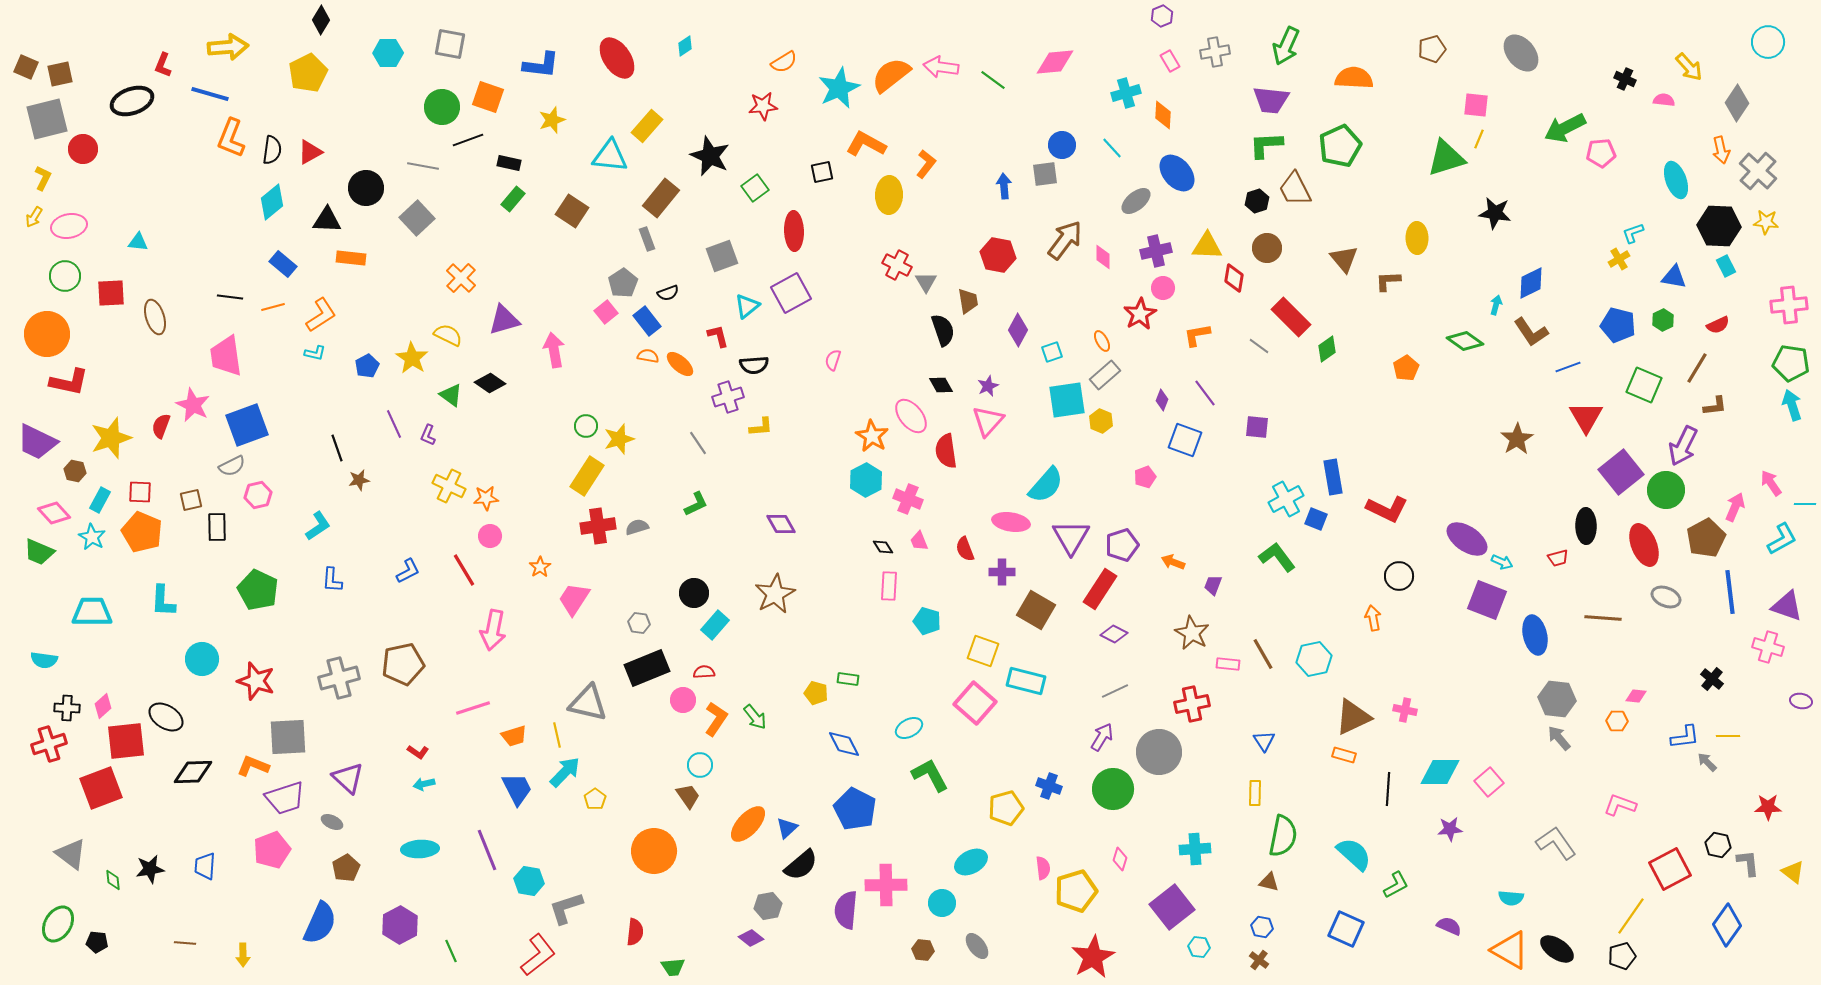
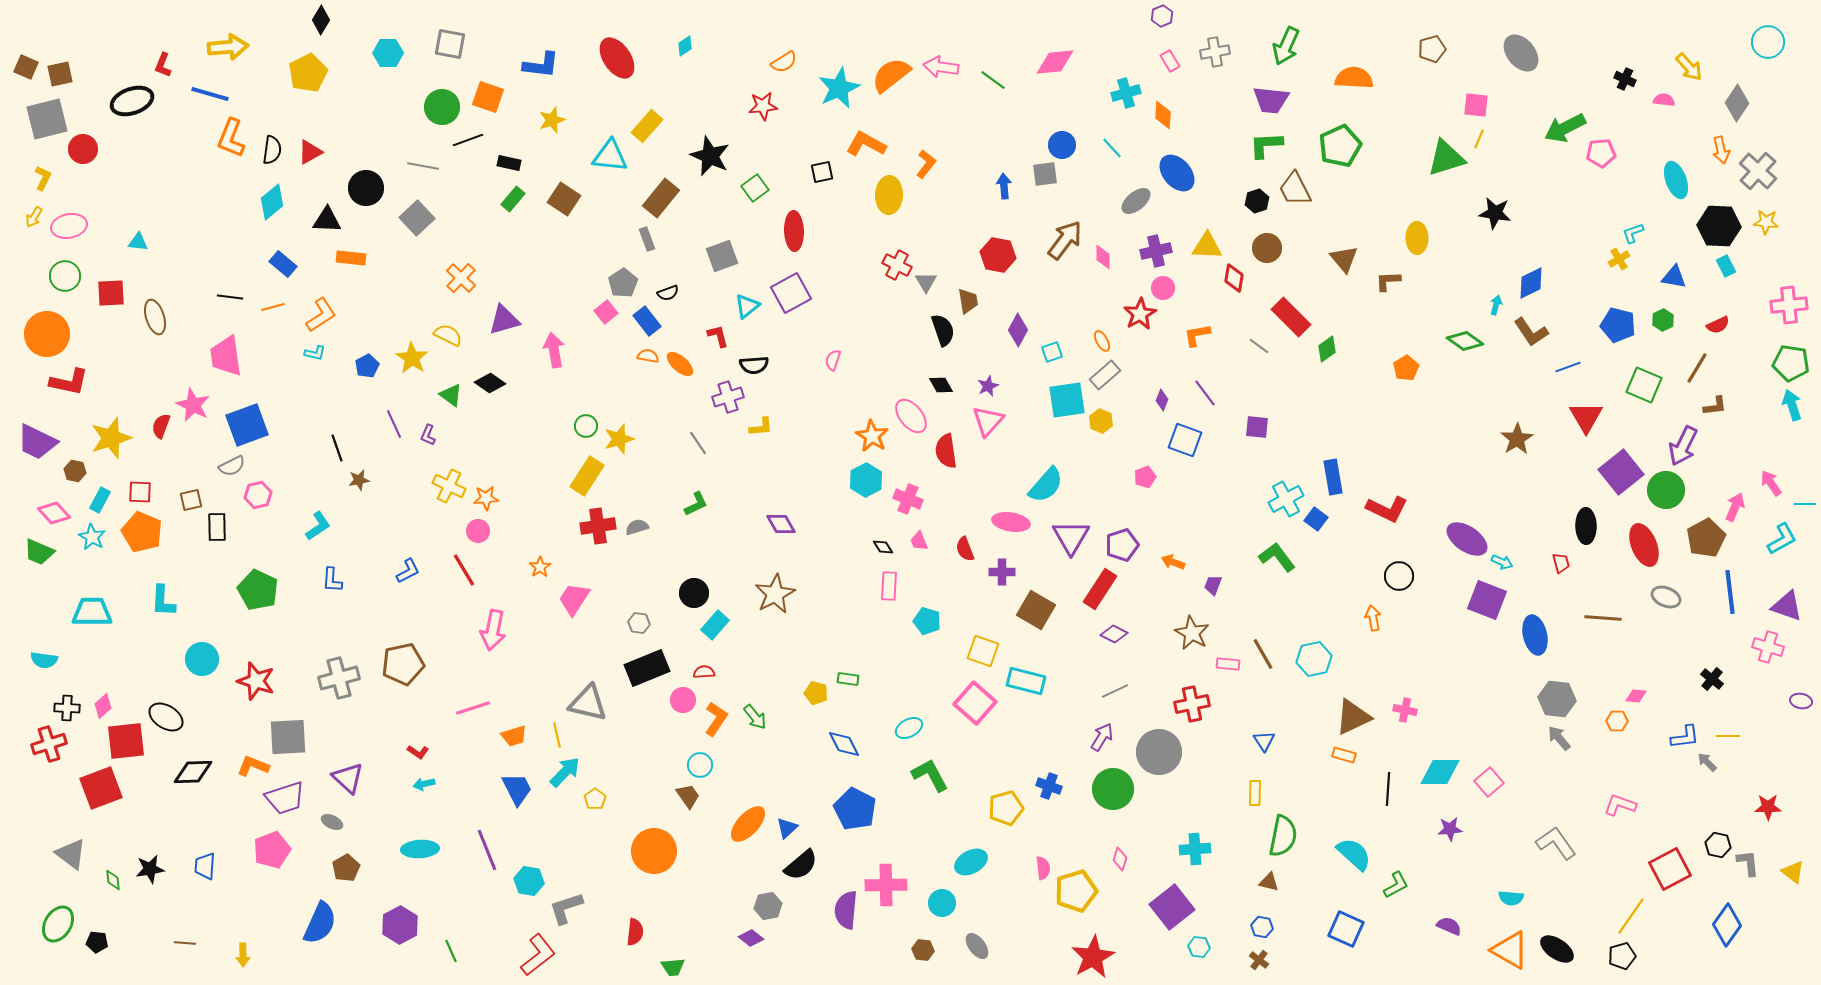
brown square at (572, 211): moved 8 px left, 12 px up
blue square at (1316, 519): rotated 15 degrees clockwise
pink circle at (490, 536): moved 12 px left, 5 px up
red trapezoid at (1558, 558): moved 3 px right, 5 px down; rotated 90 degrees counterclockwise
